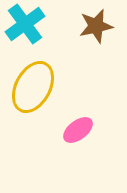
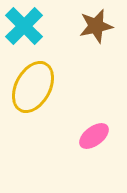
cyan cross: moved 1 px left, 2 px down; rotated 9 degrees counterclockwise
pink ellipse: moved 16 px right, 6 px down
